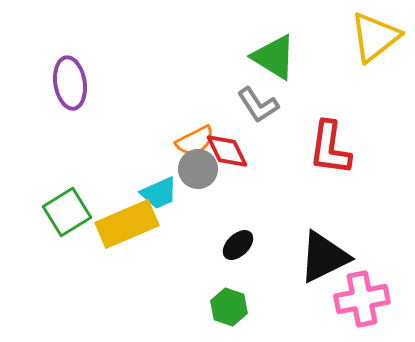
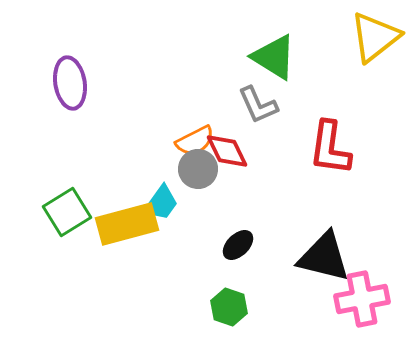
gray L-shape: rotated 9 degrees clockwise
cyan trapezoid: moved 2 px right, 10 px down; rotated 30 degrees counterclockwise
yellow rectangle: rotated 8 degrees clockwise
black triangle: rotated 40 degrees clockwise
